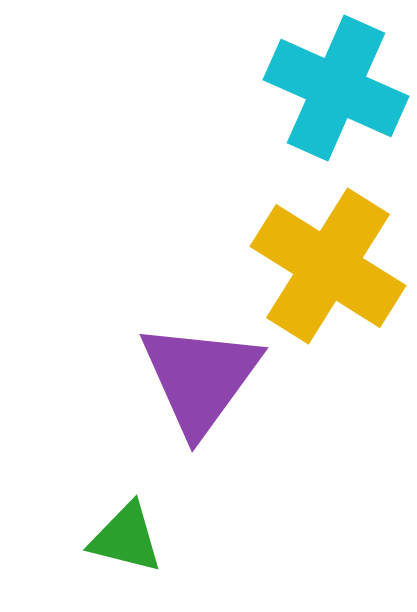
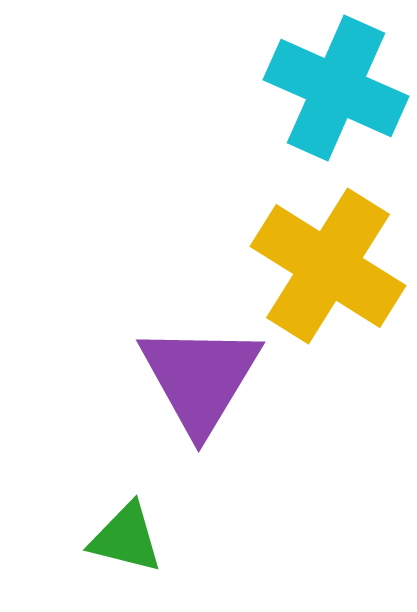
purple triangle: rotated 5 degrees counterclockwise
